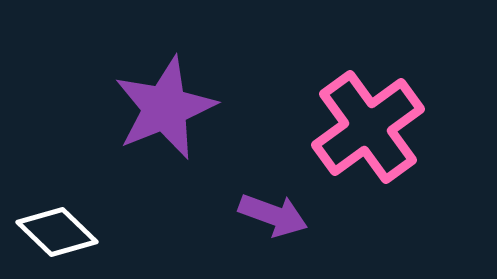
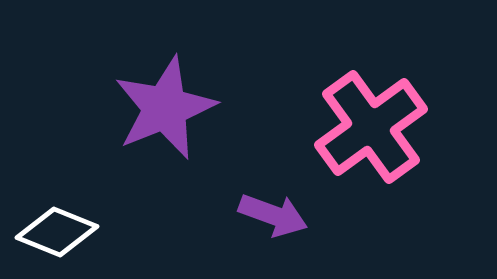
pink cross: moved 3 px right
white diamond: rotated 22 degrees counterclockwise
